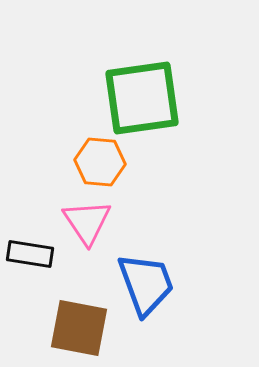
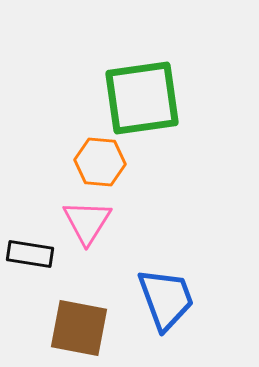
pink triangle: rotated 6 degrees clockwise
blue trapezoid: moved 20 px right, 15 px down
